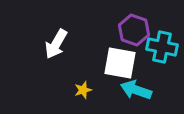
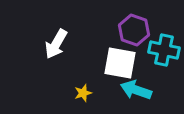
cyan cross: moved 2 px right, 3 px down
yellow star: moved 3 px down
